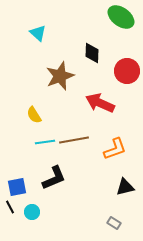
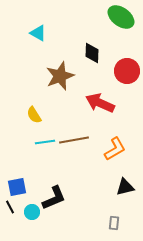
cyan triangle: rotated 12 degrees counterclockwise
orange L-shape: rotated 10 degrees counterclockwise
black L-shape: moved 20 px down
gray rectangle: rotated 64 degrees clockwise
